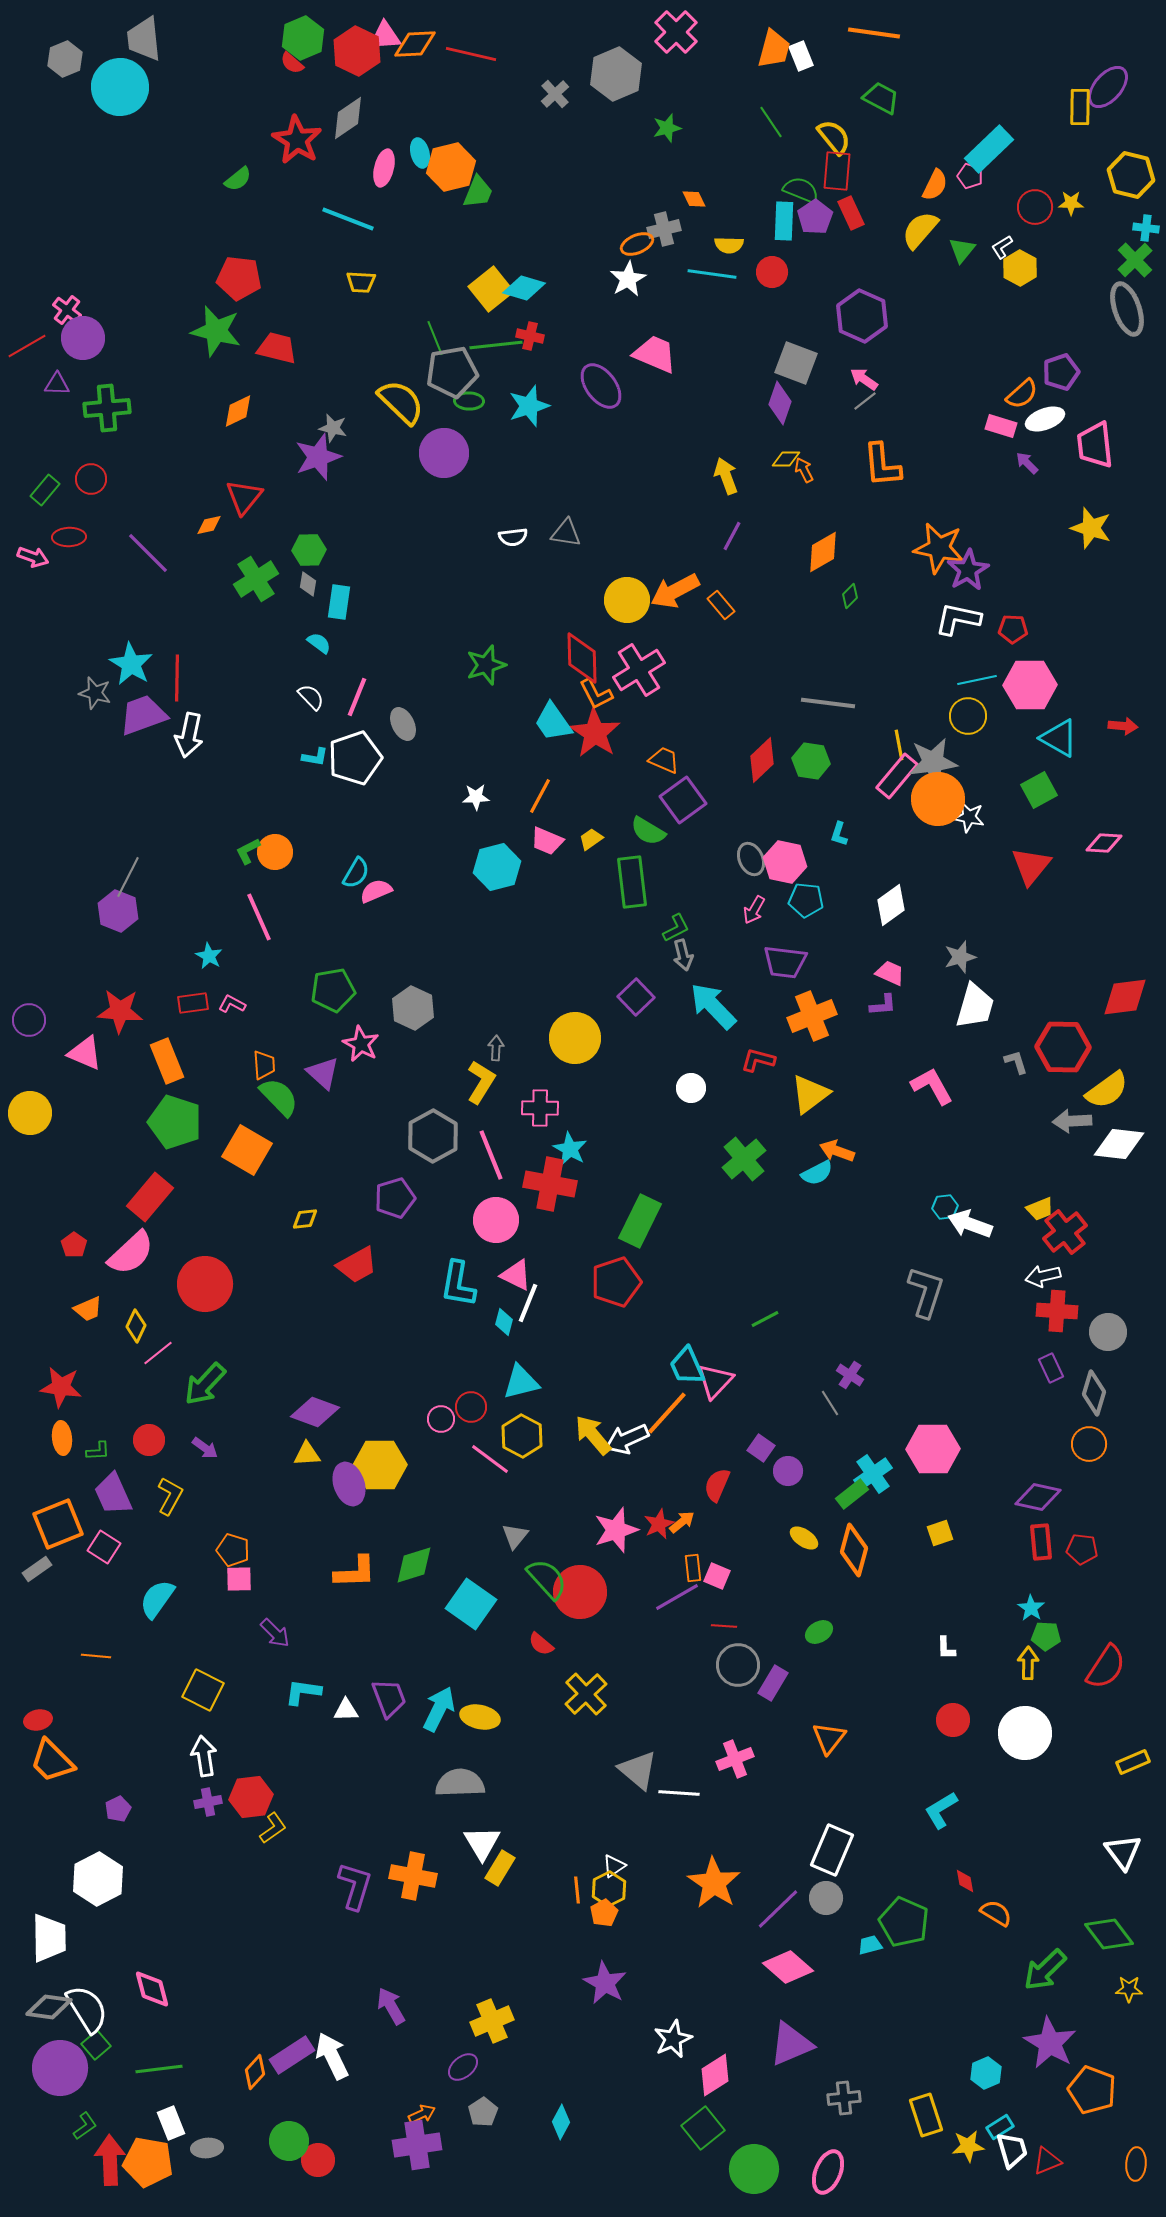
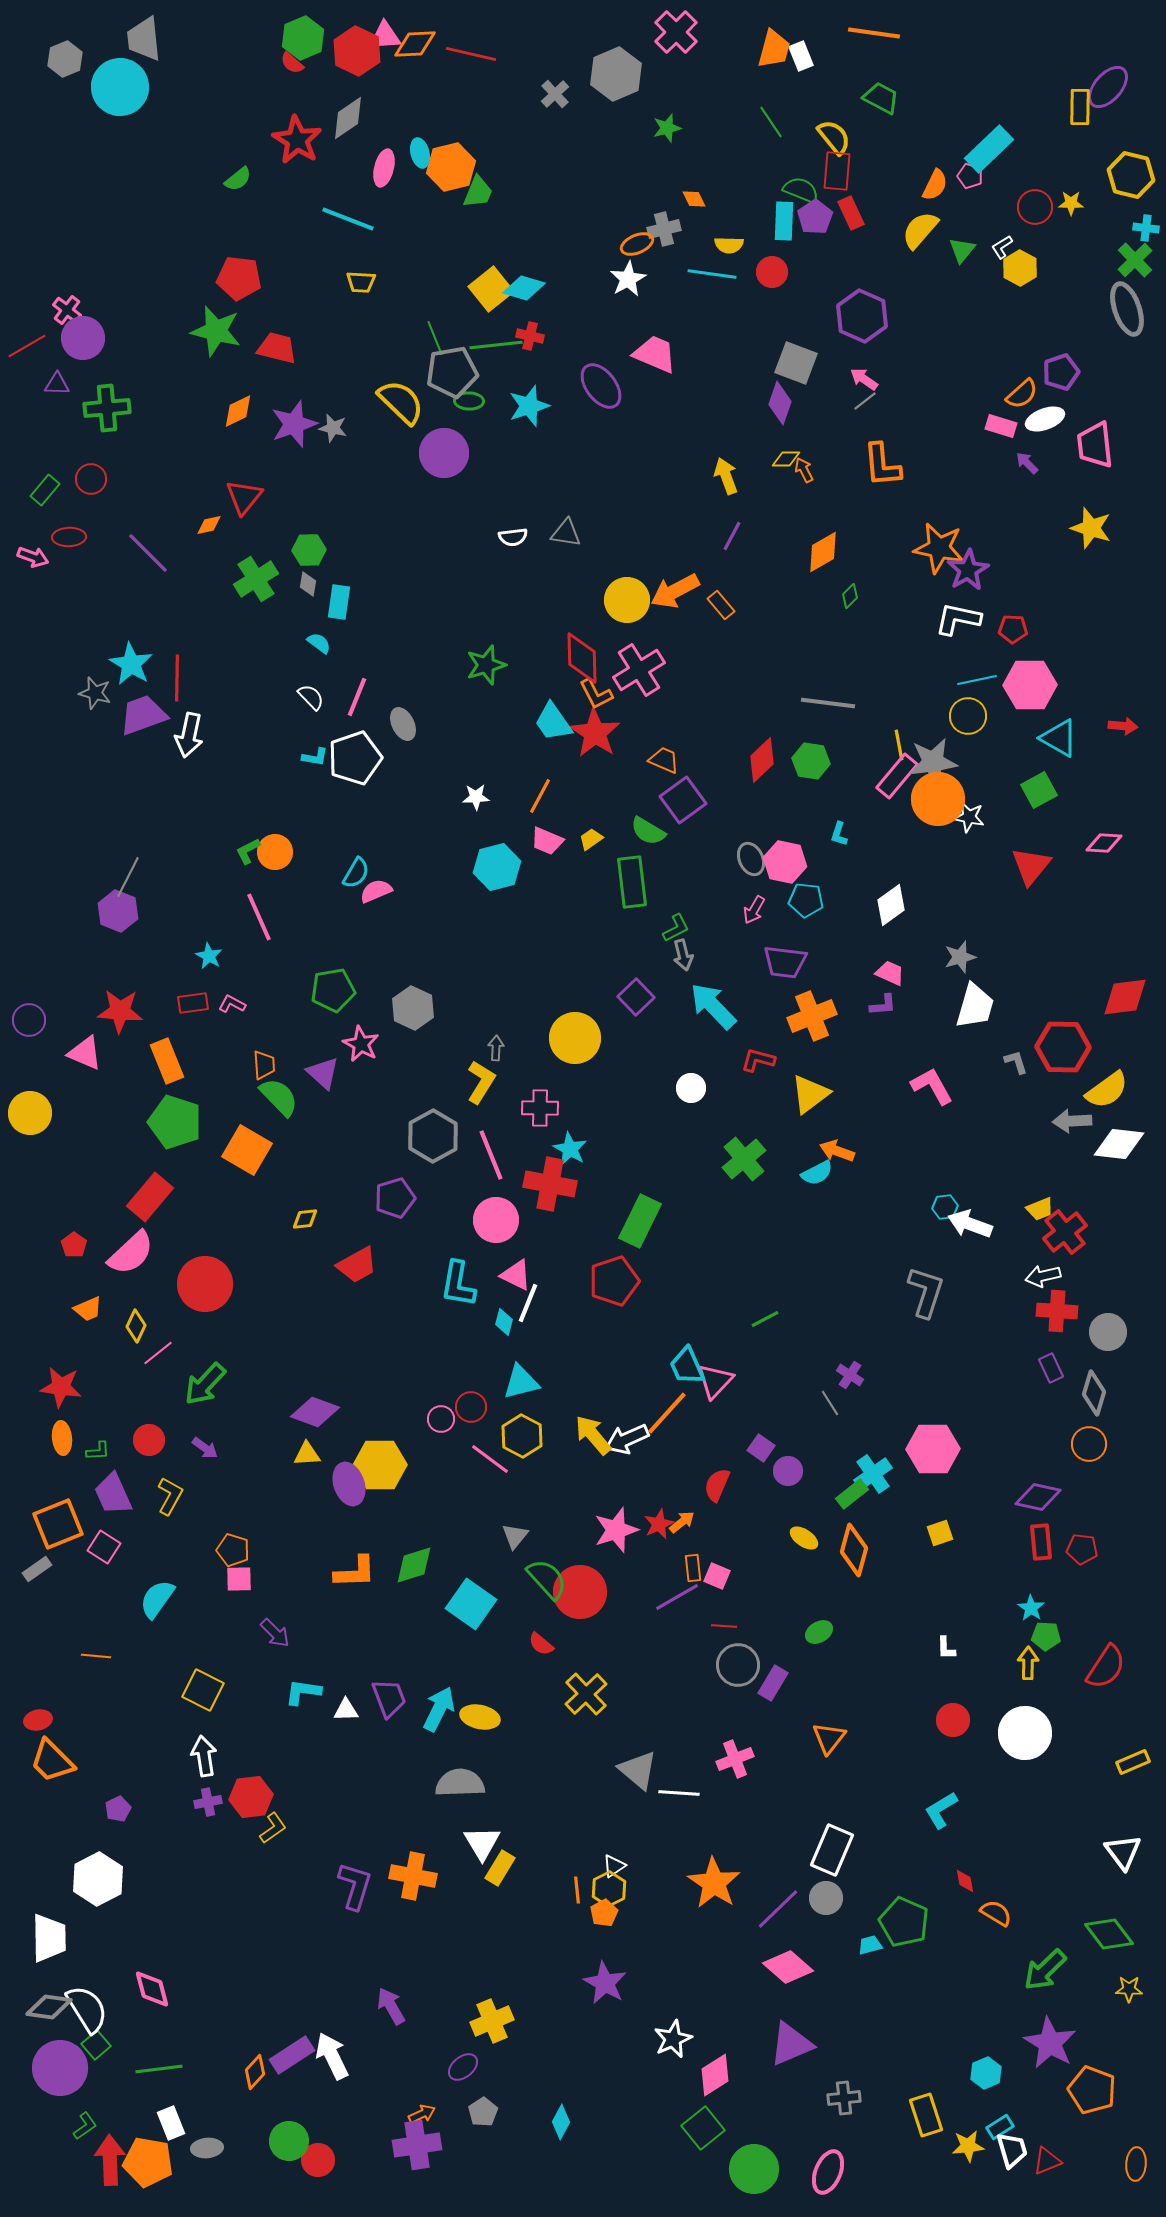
purple star at (318, 457): moved 24 px left, 33 px up
red pentagon at (616, 1282): moved 2 px left, 1 px up
